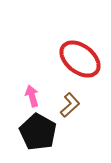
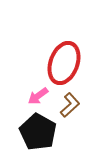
red ellipse: moved 16 px left, 4 px down; rotated 72 degrees clockwise
pink arrow: moved 6 px right; rotated 110 degrees counterclockwise
